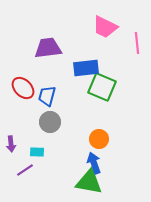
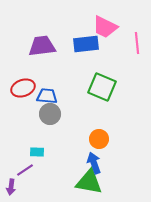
purple trapezoid: moved 6 px left, 2 px up
blue rectangle: moved 24 px up
red ellipse: rotated 65 degrees counterclockwise
blue trapezoid: rotated 80 degrees clockwise
gray circle: moved 8 px up
purple arrow: moved 43 px down; rotated 14 degrees clockwise
